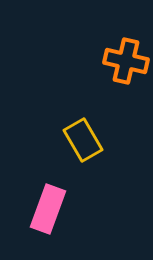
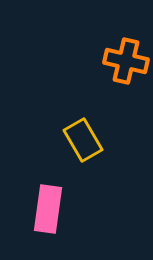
pink rectangle: rotated 12 degrees counterclockwise
